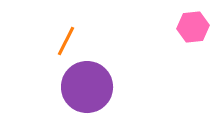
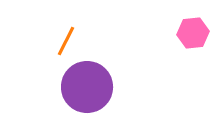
pink hexagon: moved 6 px down
